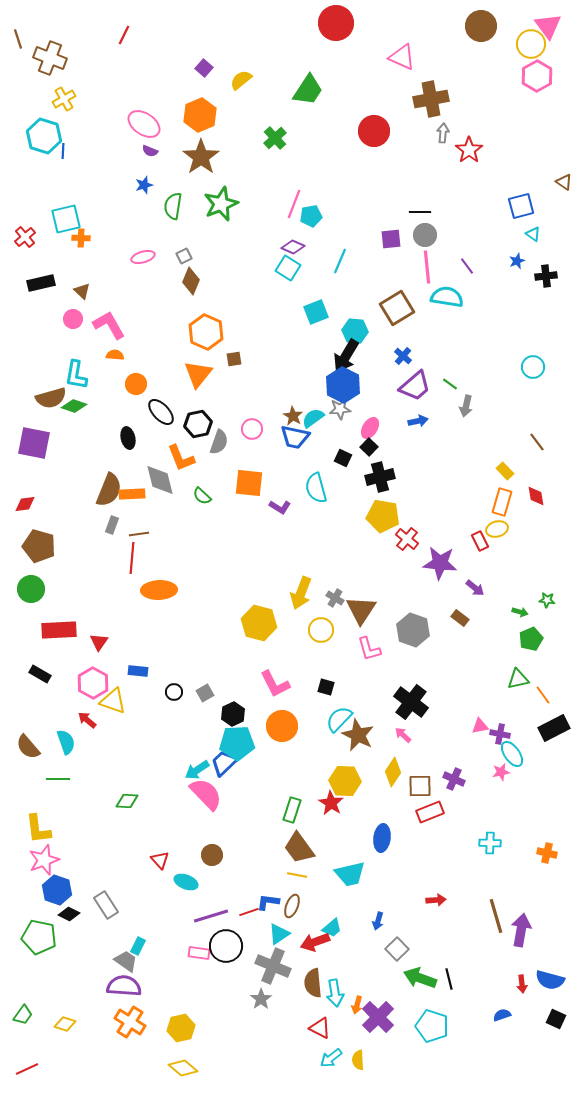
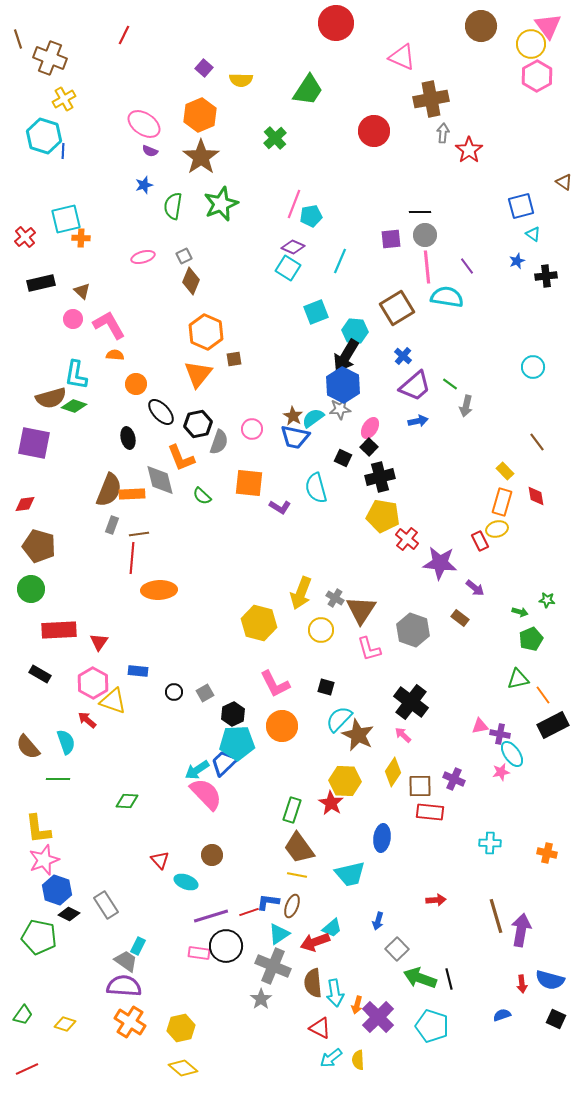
yellow semicircle at (241, 80): rotated 140 degrees counterclockwise
black rectangle at (554, 728): moved 1 px left, 3 px up
red rectangle at (430, 812): rotated 28 degrees clockwise
